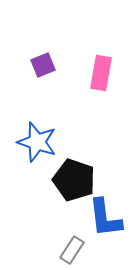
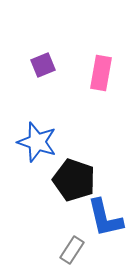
blue L-shape: rotated 6 degrees counterclockwise
